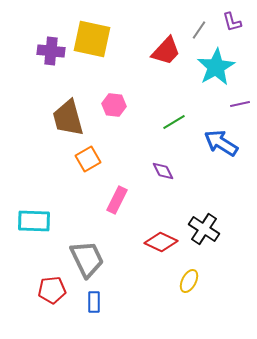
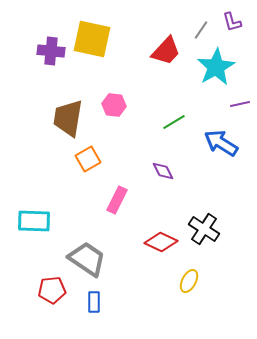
gray line: moved 2 px right
brown trapezoid: rotated 24 degrees clockwise
gray trapezoid: rotated 30 degrees counterclockwise
